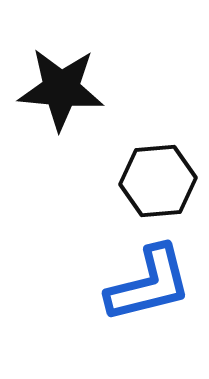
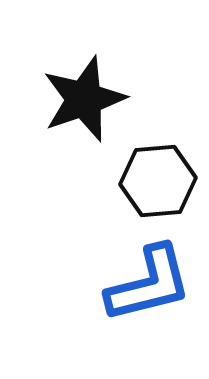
black star: moved 23 px right, 10 px down; rotated 24 degrees counterclockwise
